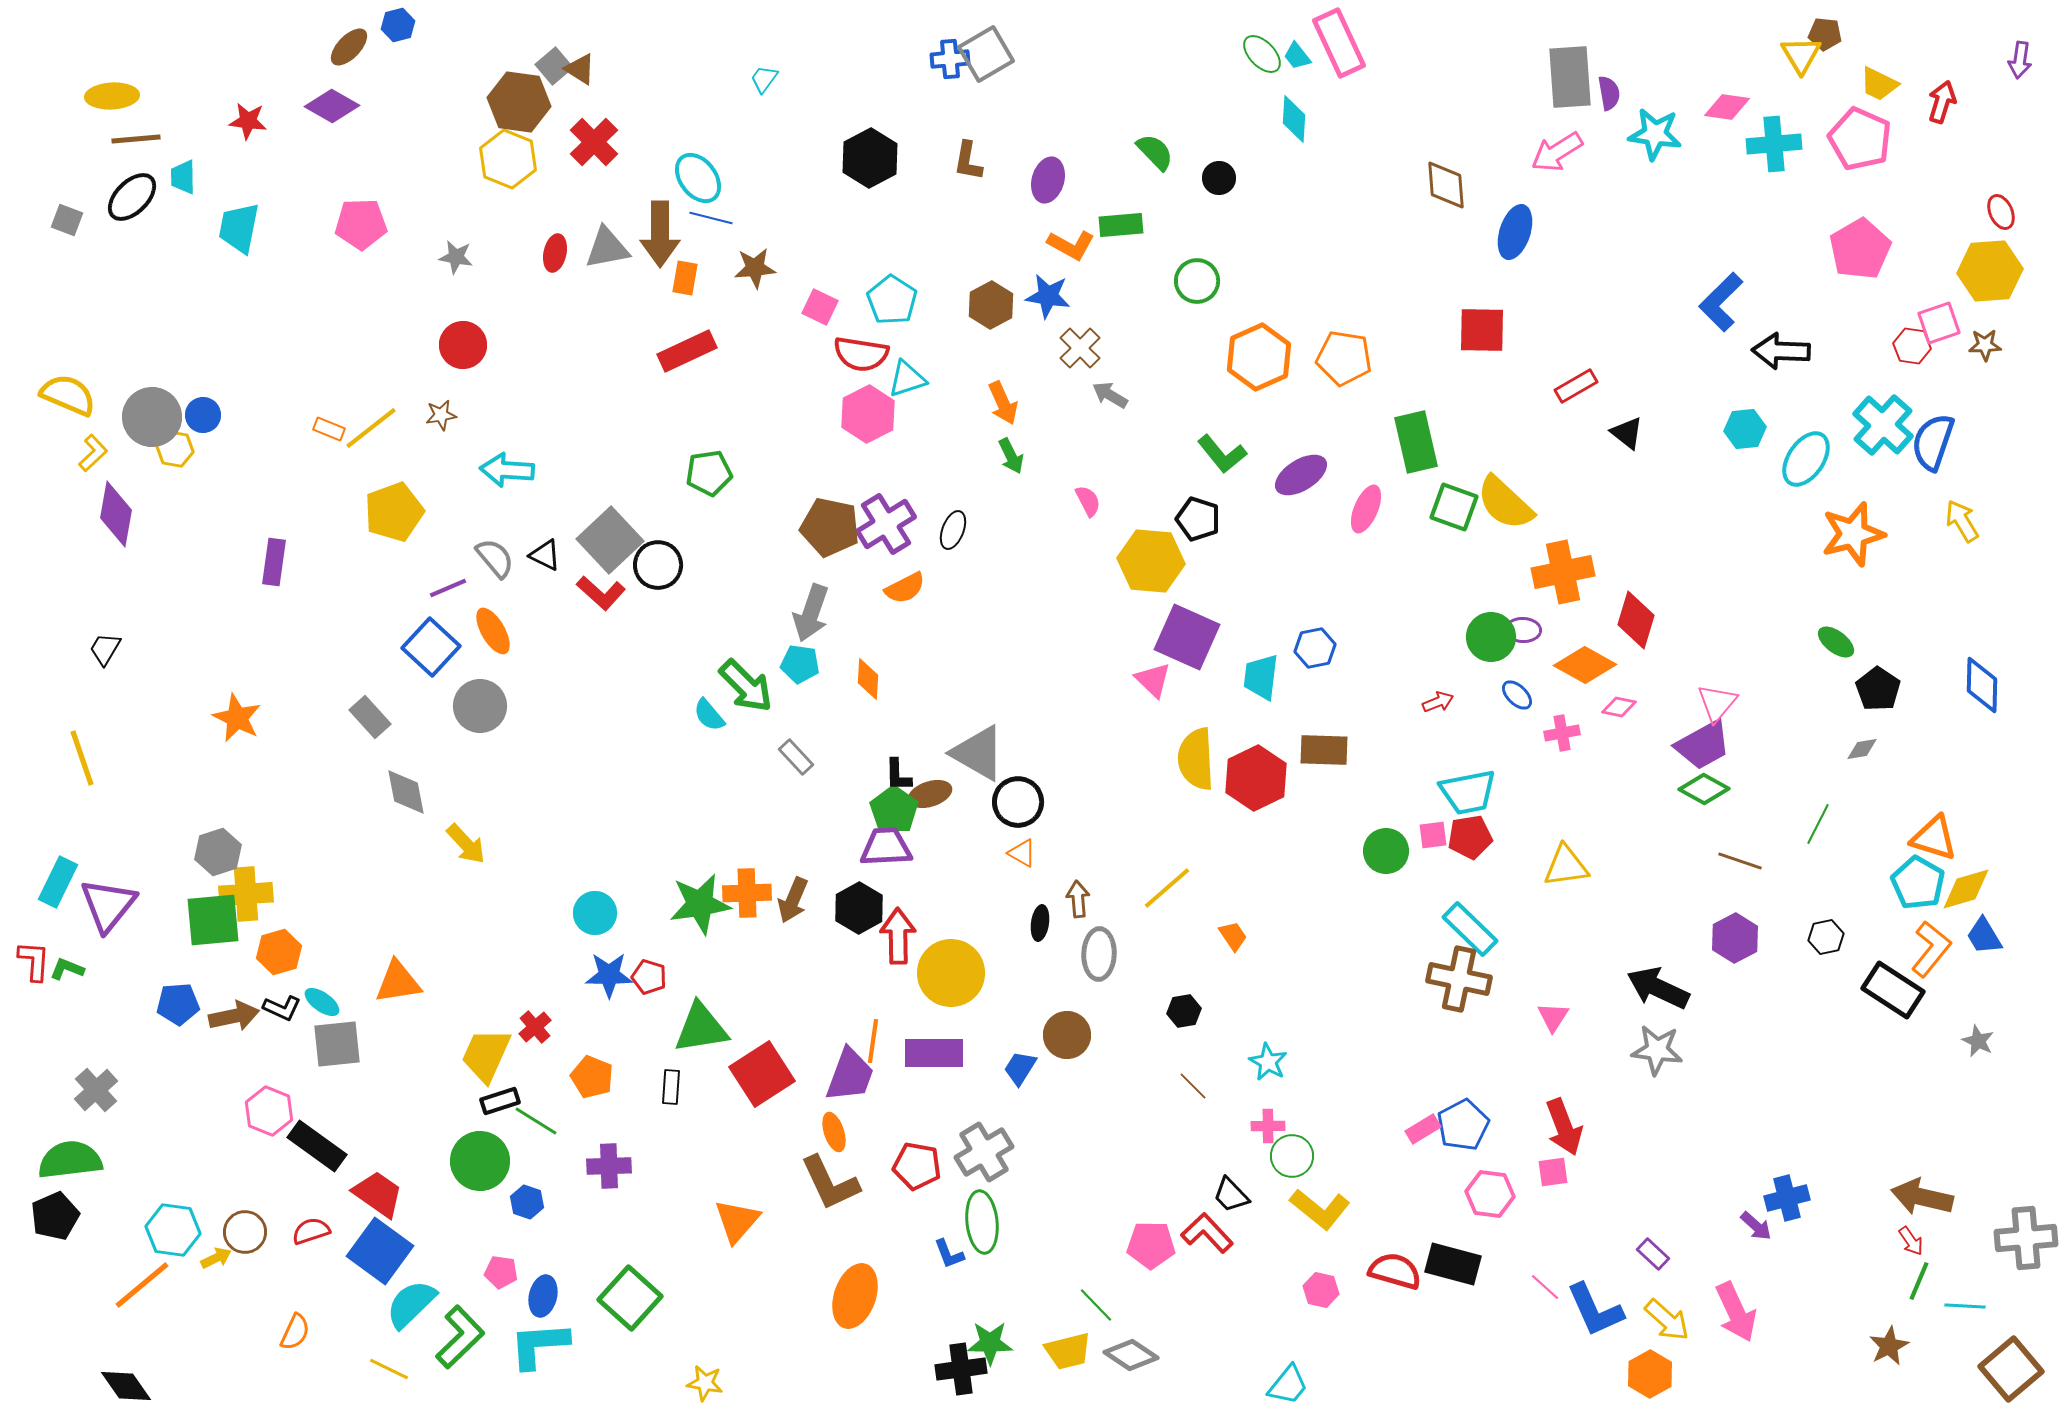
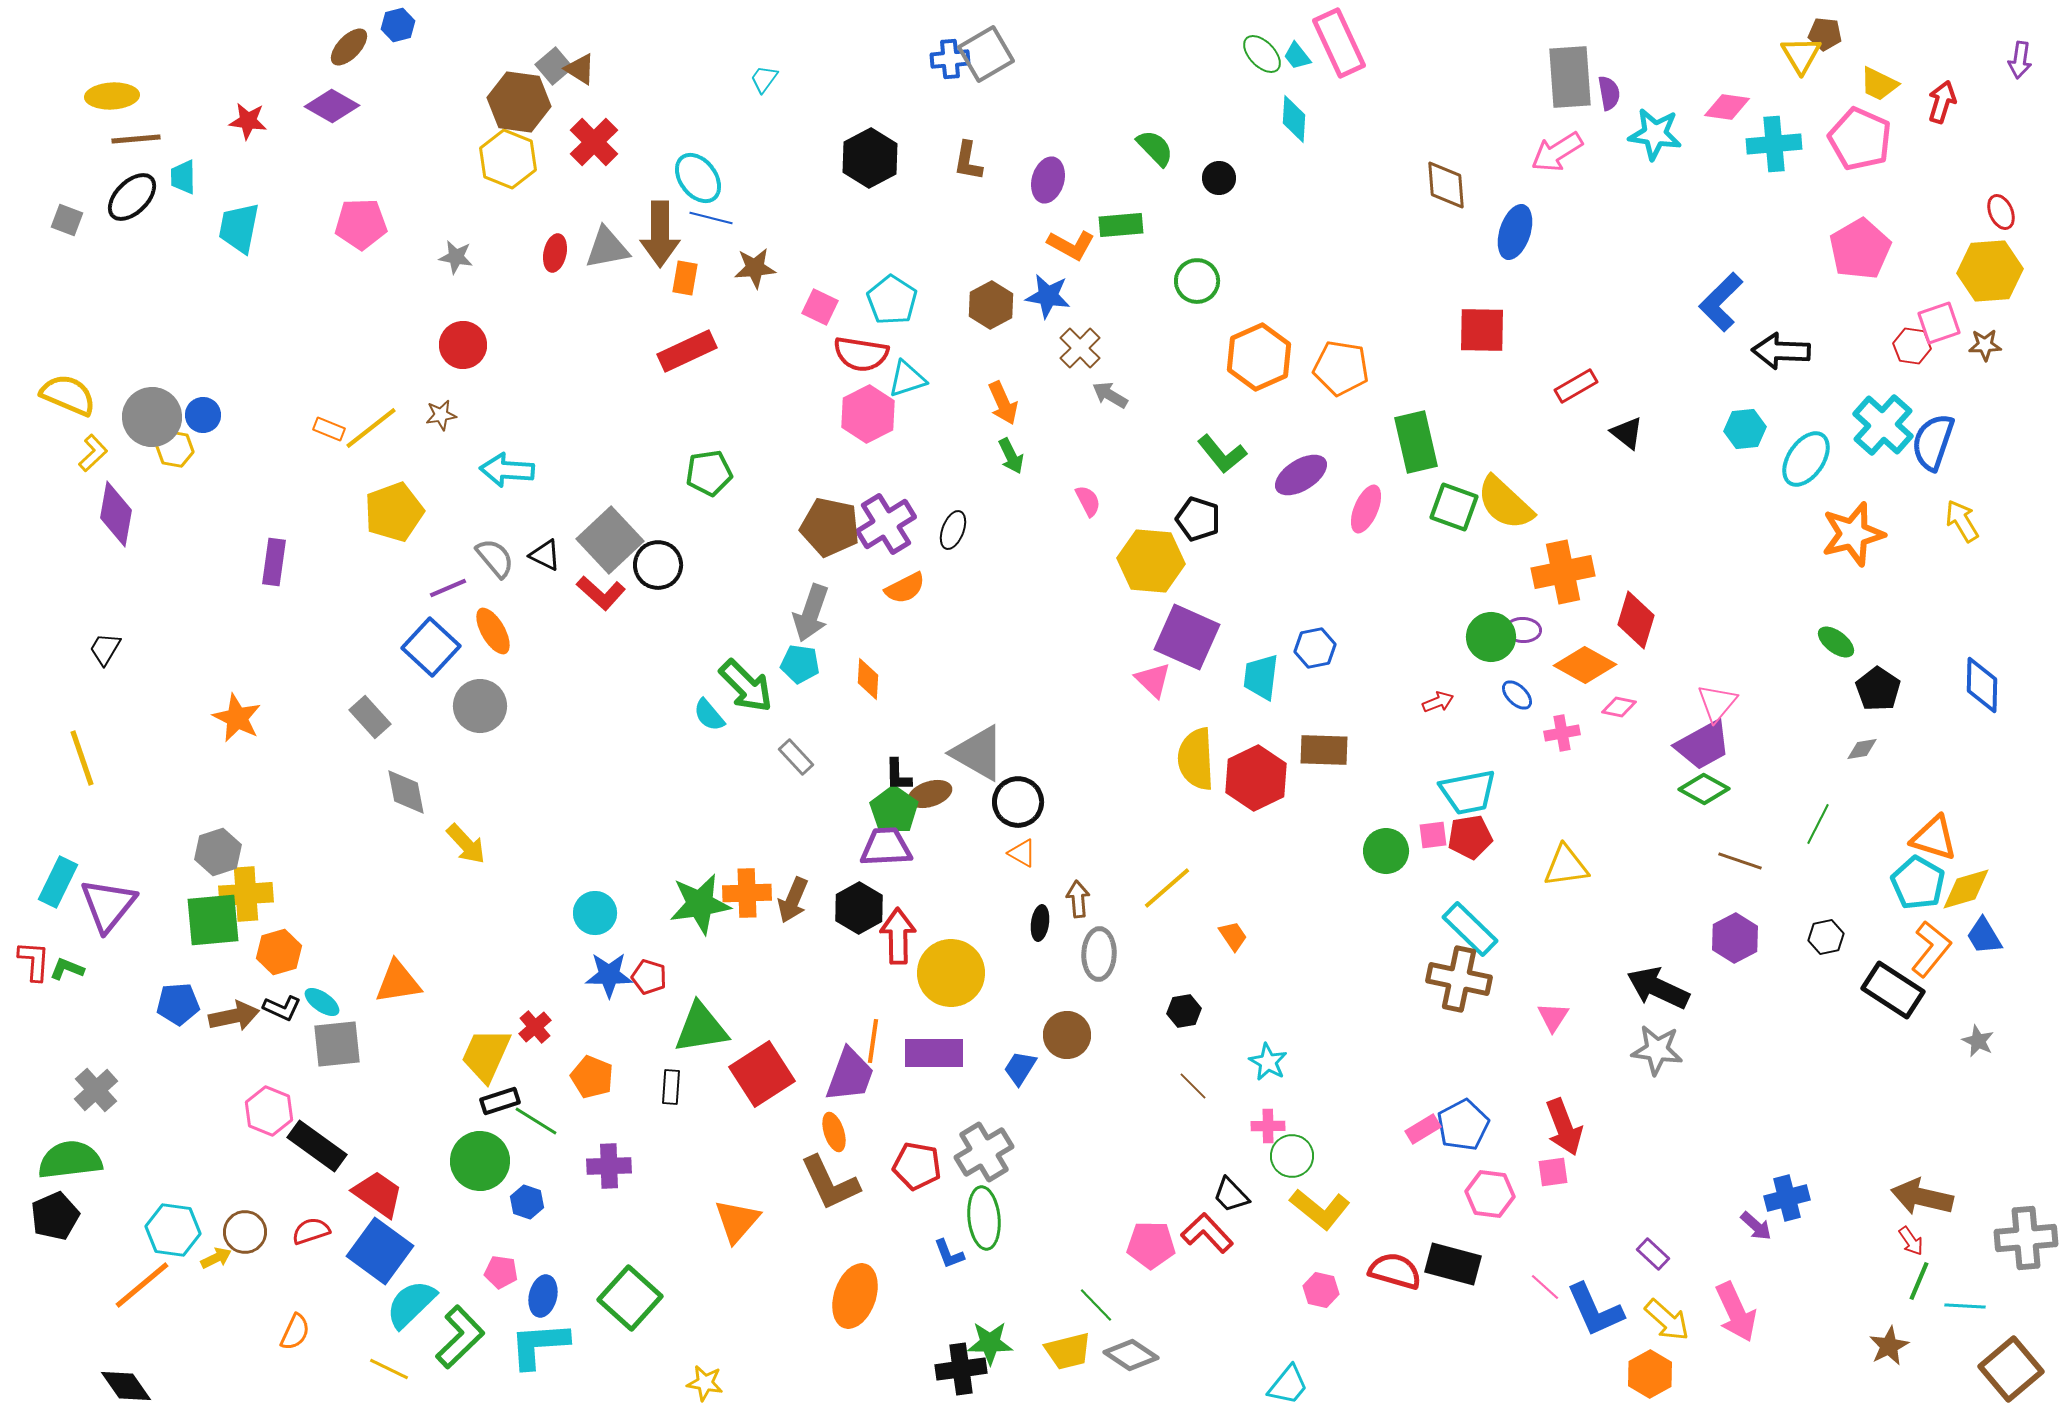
green semicircle at (1155, 152): moved 4 px up
orange pentagon at (1344, 358): moved 3 px left, 10 px down
green ellipse at (982, 1222): moved 2 px right, 4 px up
